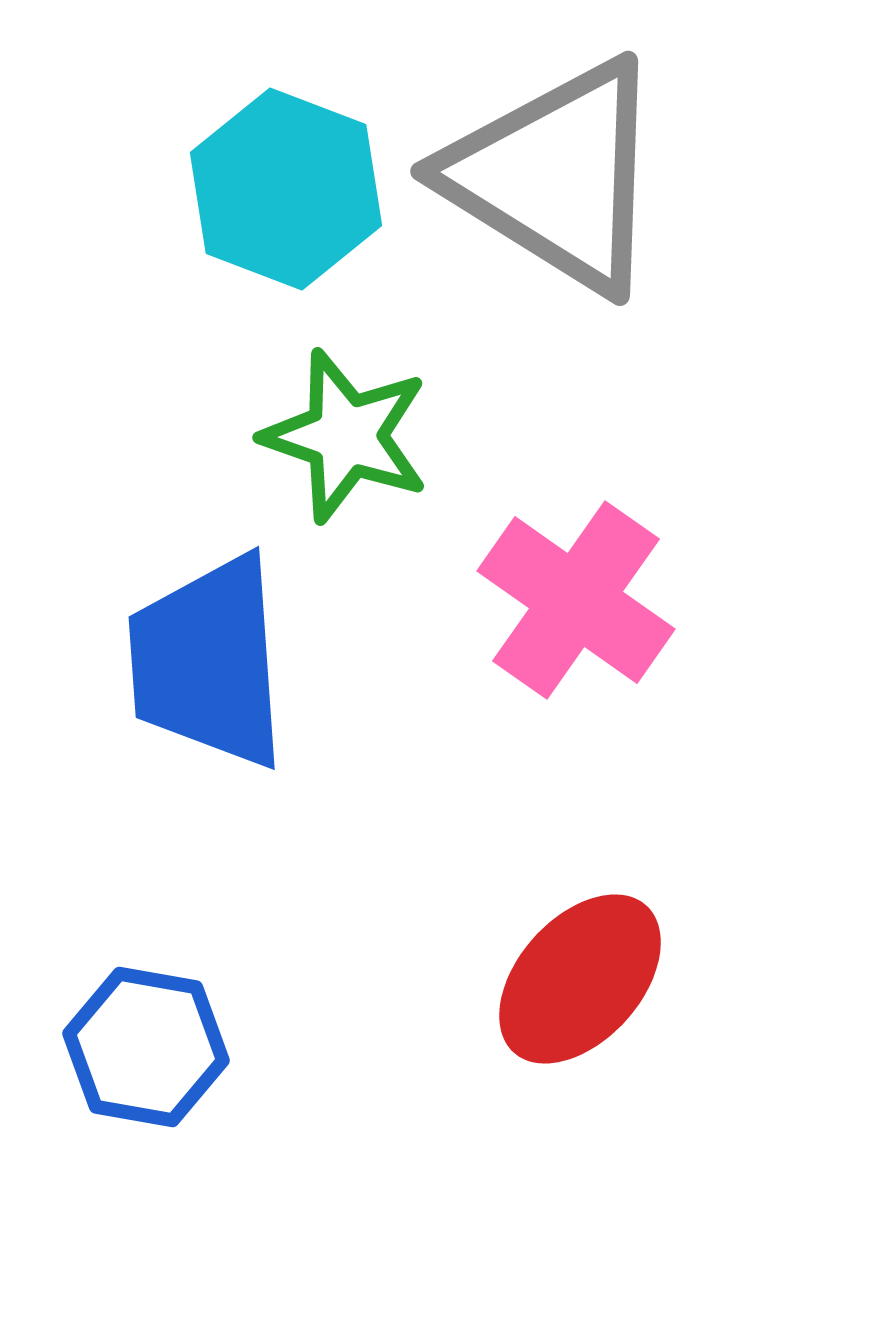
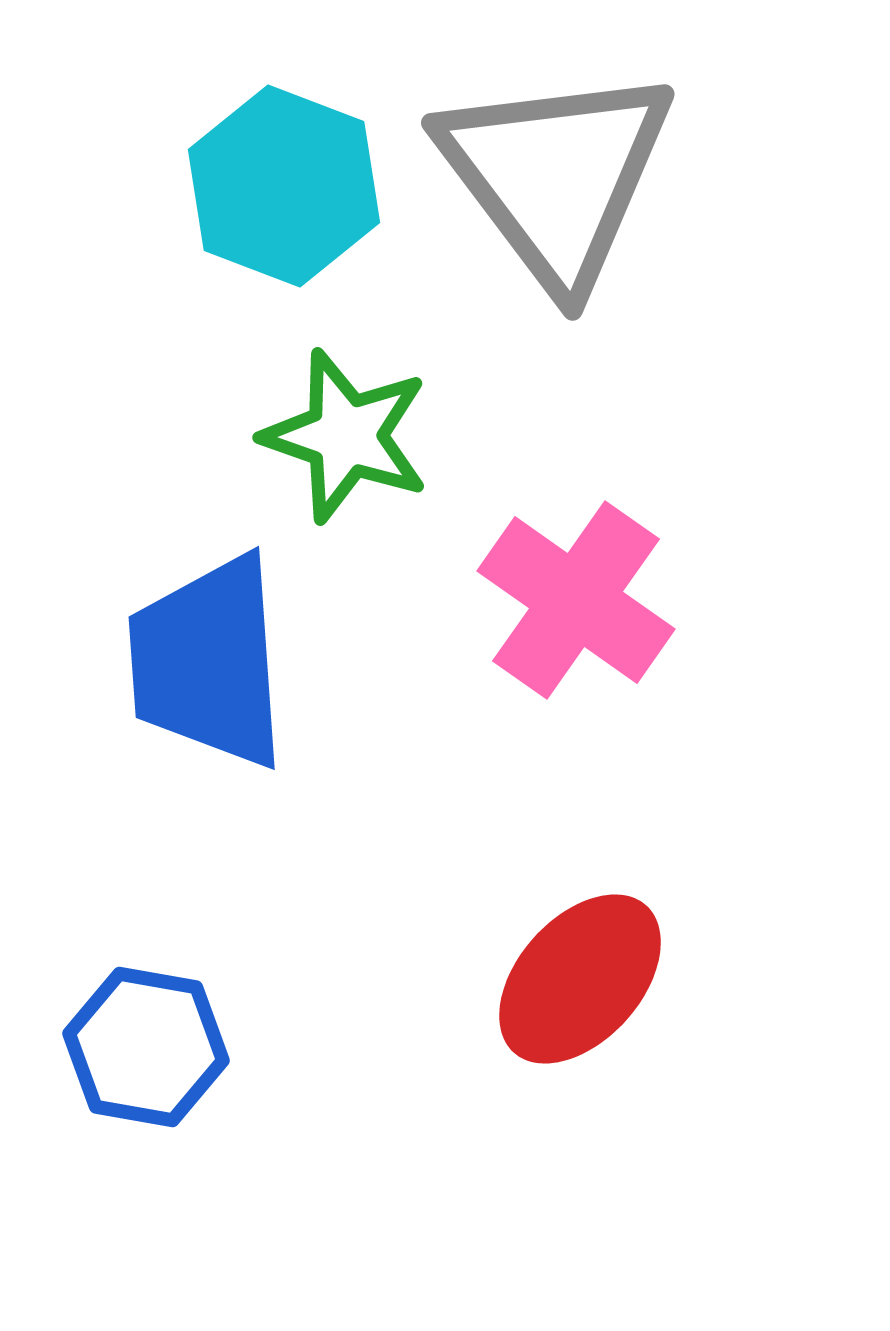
gray triangle: rotated 21 degrees clockwise
cyan hexagon: moved 2 px left, 3 px up
